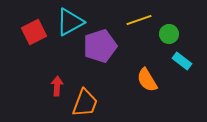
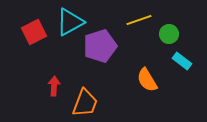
red arrow: moved 3 px left
